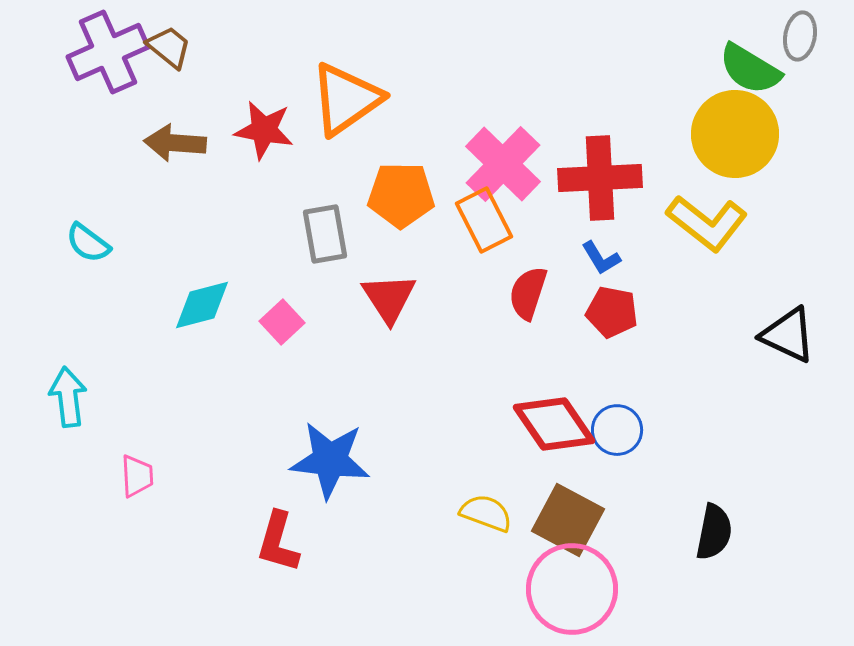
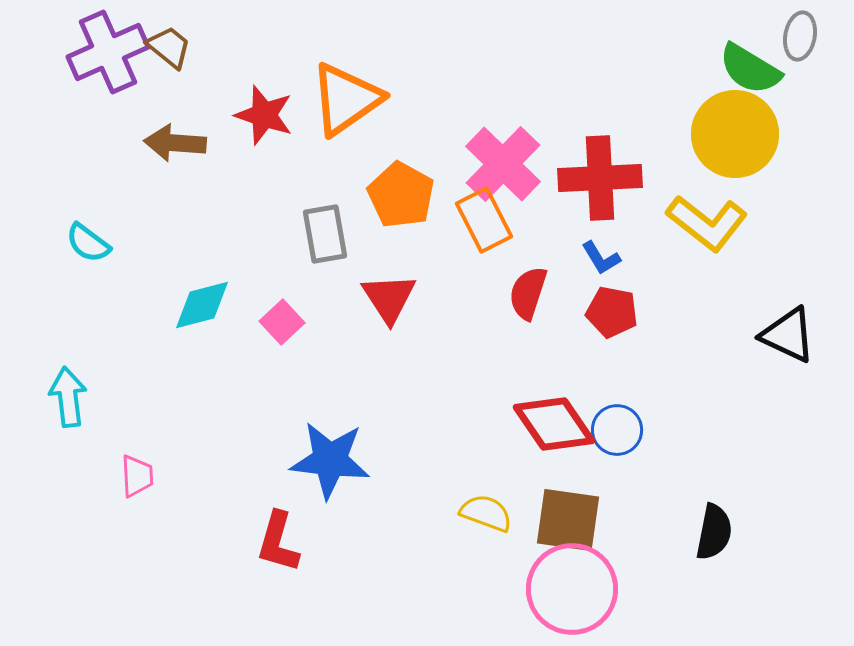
red star: moved 15 px up; rotated 8 degrees clockwise
orange pentagon: rotated 28 degrees clockwise
brown square: rotated 20 degrees counterclockwise
